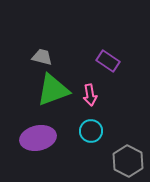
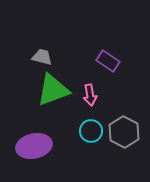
purple ellipse: moved 4 px left, 8 px down
gray hexagon: moved 4 px left, 29 px up
